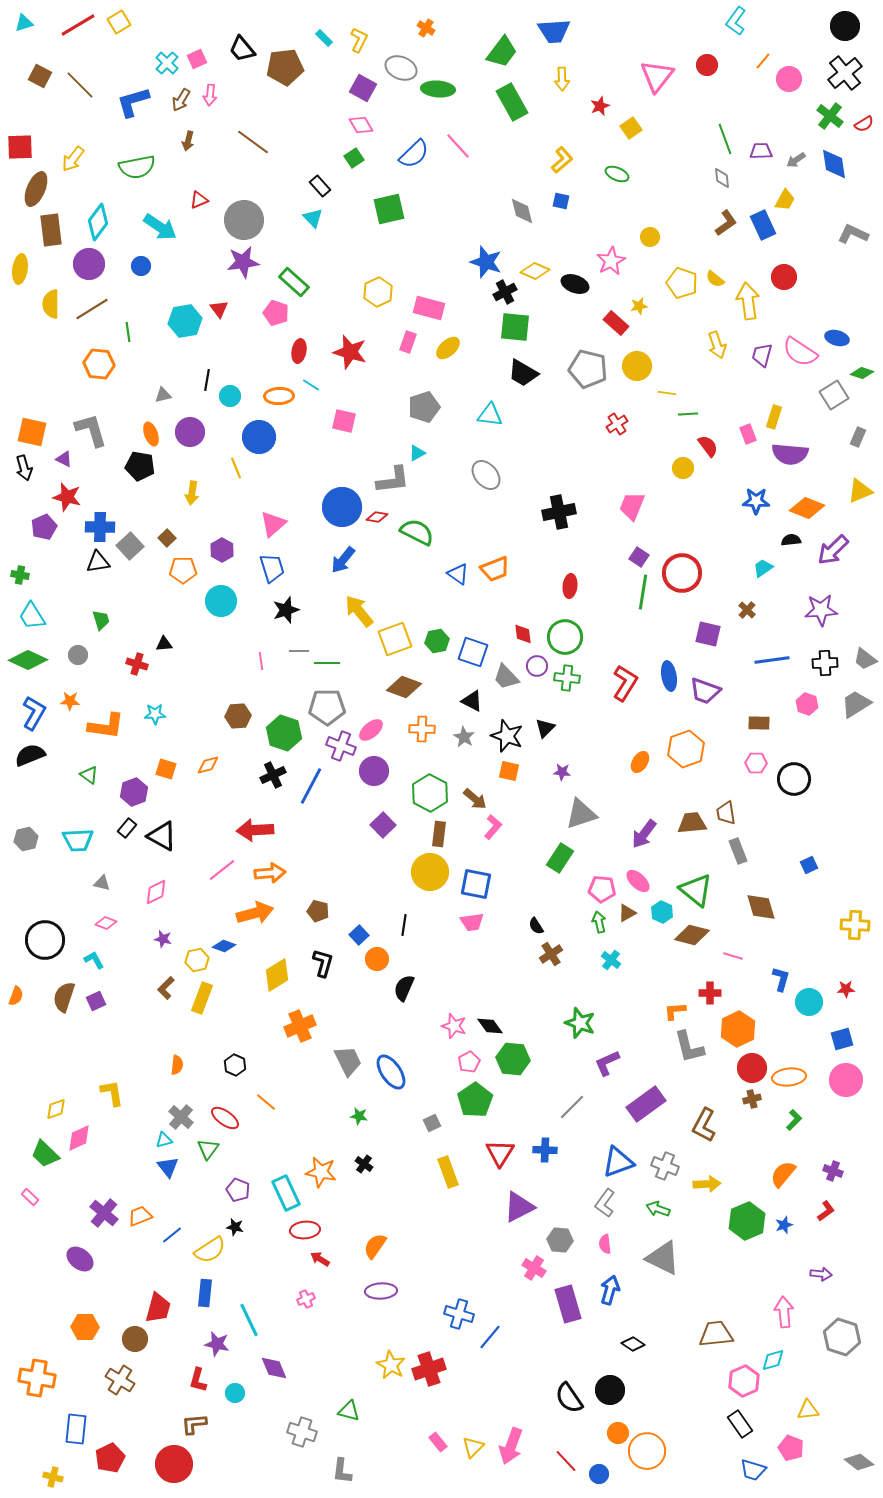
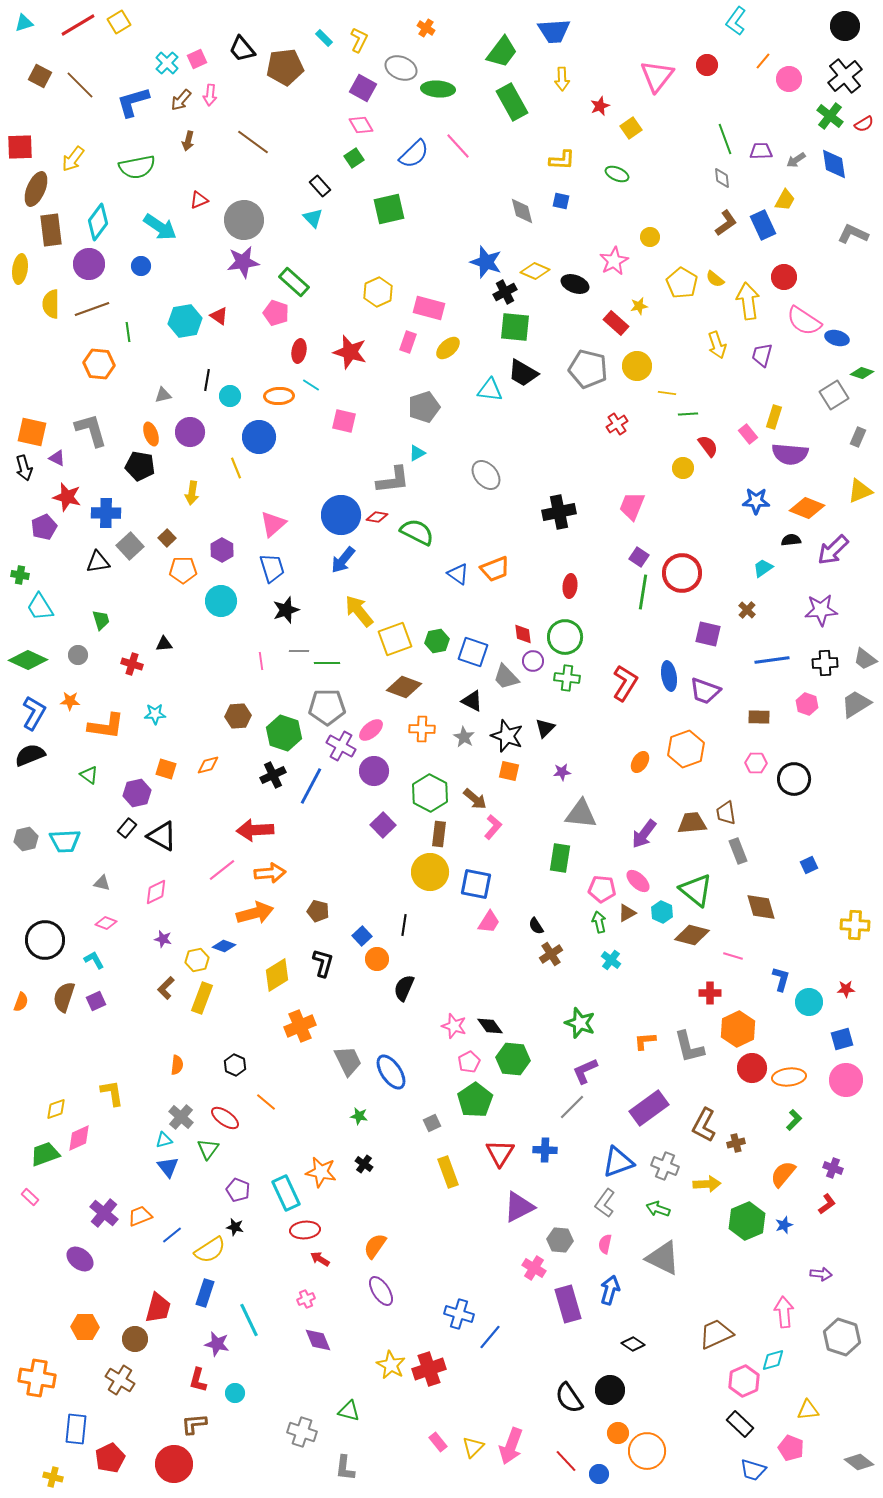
black cross at (845, 73): moved 3 px down
brown arrow at (181, 100): rotated 10 degrees clockwise
yellow L-shape at (562, 160): rotated 44 degrees clockwise
pink star at (611, 261): moved 3 px right
yellow pentagon at (682, 283): rotated 12 degrees clockwise
brown line at (92, 309): rotated 12 degrees clockwise
red triangle at (219, 309): moved 7 px down; rotated 18 degrees counterclockwise
pink semicircle at (800, 352): moved 4 px right, 31 px up
cyan triangle at (490, 415): moved 25 px up
pink rectangle at (748, 434): rotated 18 degrees counterclockwise
purple triangle at (64, 459): moved 7 px left, 1 px up
blue circle at (342, 507): moved 1 px left, 8 px down
blue cross at (100, 527): moved 6 px right, 14 px up
cyan trapezoid at (32, 616): moved 8 px right, 9 px up
red cross at (137, 664): moved 5 px left
purple circle at (537, 666): moved 4 px left, 5 px up
brown rectangle at (759, 723): moved 6 px up
purple cross at (341, 746): rotated 8 degrees clockwise
purple star at (562, 772): rotated 12 degrees counterclockwise
purple hexagon at (134, 792): moved 3 px right, 1 px down; rotated 8 degrees clockwise
gray triangle at (581, 814): rotated 24 degrees clockwise
cyan trapezoid at (78, 840): moved 13 px left, 1 px down
green rectangle at (560, 858): rotated 24 degrees counterclockwise
pink trapezoid at (472, 922): moved 17 px right; rotated 50 degrees counterclockwise
blue square at (359, 935): moved 3 px right, 1 px down
orange semicircle at (16, 996): moved 5 px right, 6 px down
orange L-shape at (675, 1011): moved 30 px left, 30 px down
purple L-shape at (607, 1063): moved 22 px left, 8 px down
brown cross at (752, 1099): moved 16 px left, 44 px down
purple rectangle at (646, 1104): moved 3 px right, 4 px down
green trapezoid at (45, 1154): rotated 116 degrees clockwise
purple cross at (833, 1171): moved 3 px up
red L-shape at (826, 1211): moved 1 px right, 7 px up
pink semicircle at (605, 1244): rotated 18 degrees clockwise
purple ellipse at (381, 1291): rotated 60 degrees clockwise
blue rectangle at (205, 1293): rotated 12 degrees clockwise
brown trapezoid at (716, 1334): rotated 18 degrees counterclockwise
purple diamond at (274, 1368): moved 44 px right, 28 px up
black rectangle at (740, 1424): rotated 12 degrees counterclockwise
gray L-shape at (342, 1471): moved 3 px right, 3 px up
